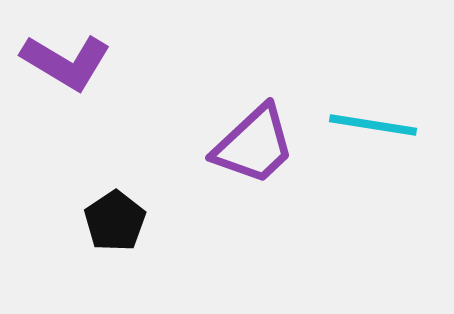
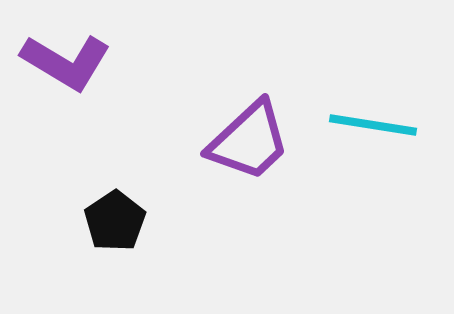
purple trapezoid: moved 5 px left, 4 px up
